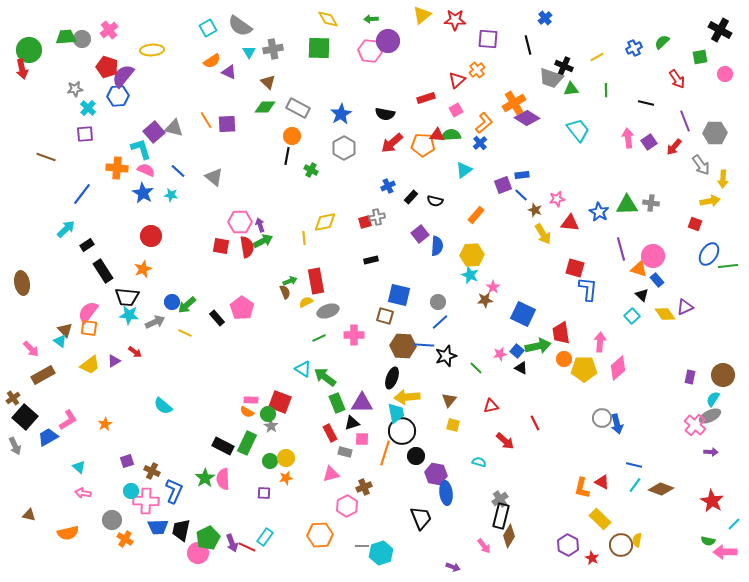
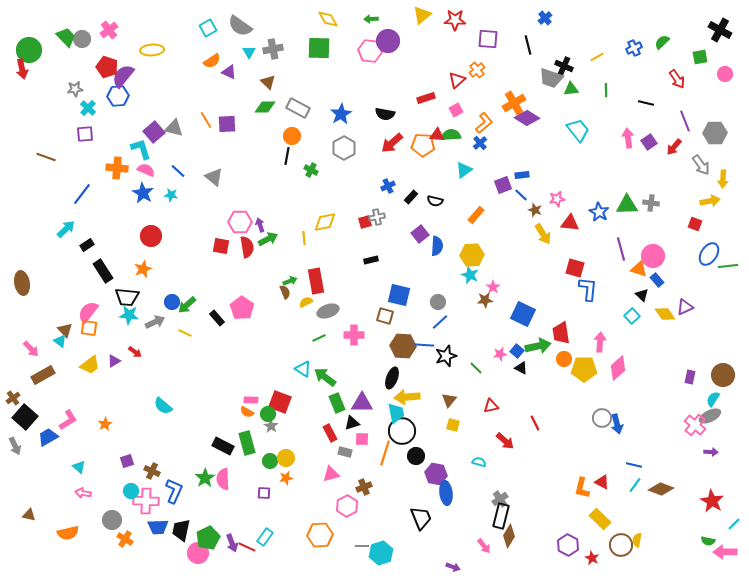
green trapezoid at (66, 37): rotated 50 degrees clockwise
green arrow at (263, 241): moved 5 px right, 2 px up
green rectangle at (247, 443): rotated 40 degrees counterclockwise
